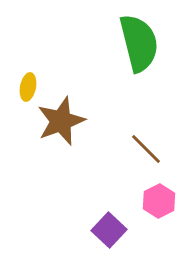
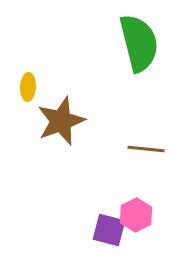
yellow ellipse: rotated 8 degrees counterclockwise
brown line: rotated 39 degrees counterclockwise
pink hexagon: moved 23 px left, 14 px down
purple square: rotated 28 degrees counterclockwise
